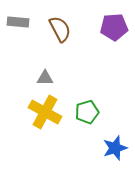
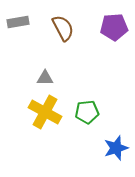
gray rectangle: rotated 15 degrees counterclockwise
brown semicircle: moved 3 px right, 1 px up
green pentagon: rotated 10 degrees clockwise
blue star: moved 1 px right
